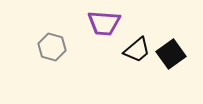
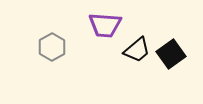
purple trapezoid: moved 1 px right, 2 px down
gray hexagon: rotated 16 degrees clockwise
